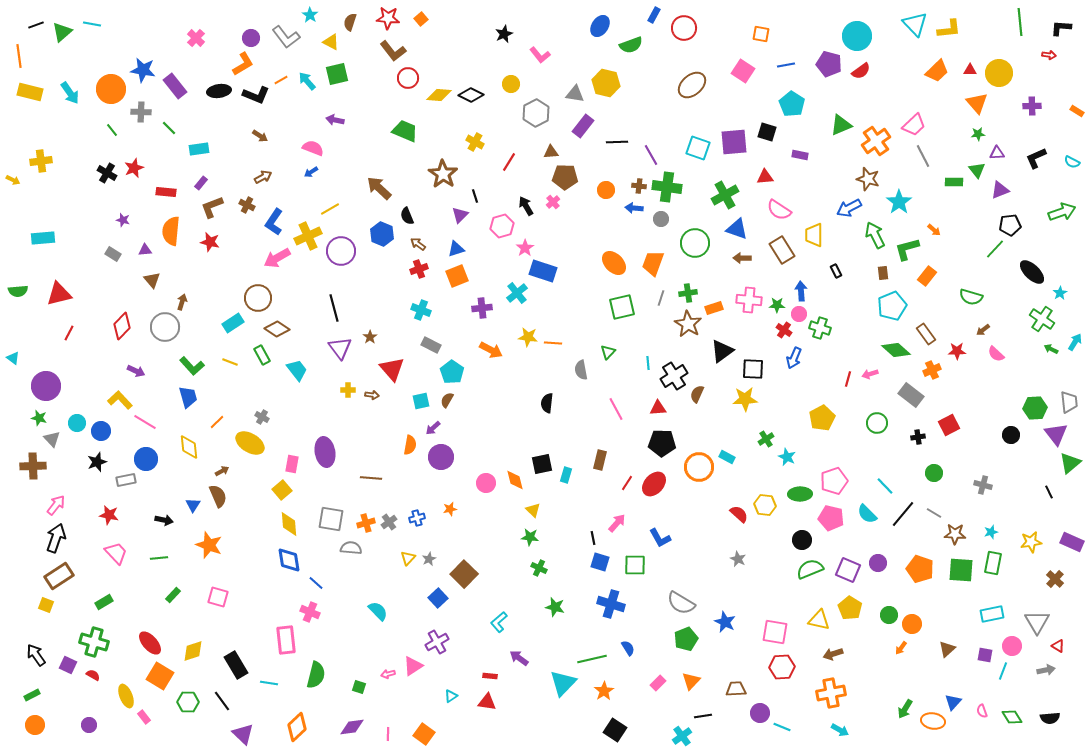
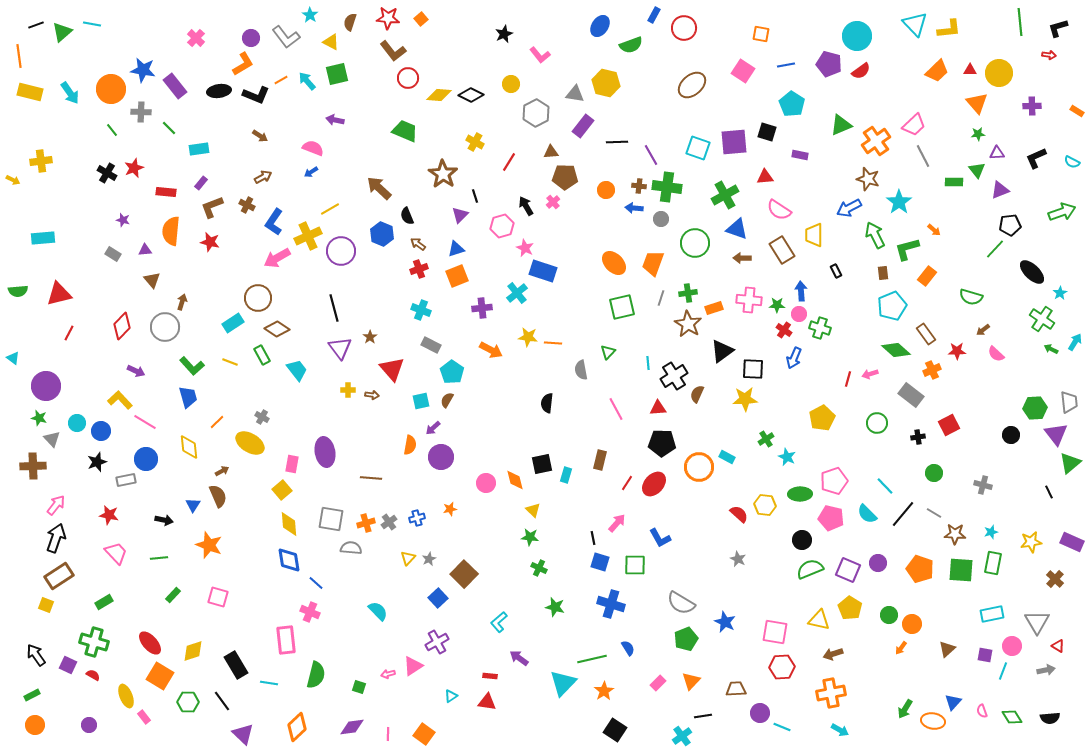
black L-shape at (1061, 28): moved 3 px left; rotated 20 degrees counterclockwise
pink star at (525, 248): rotated 12 degrees counterclockwise
